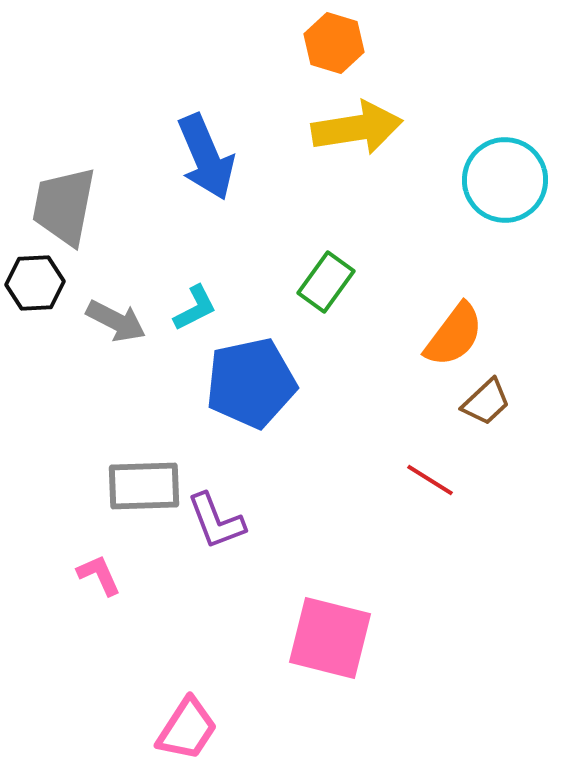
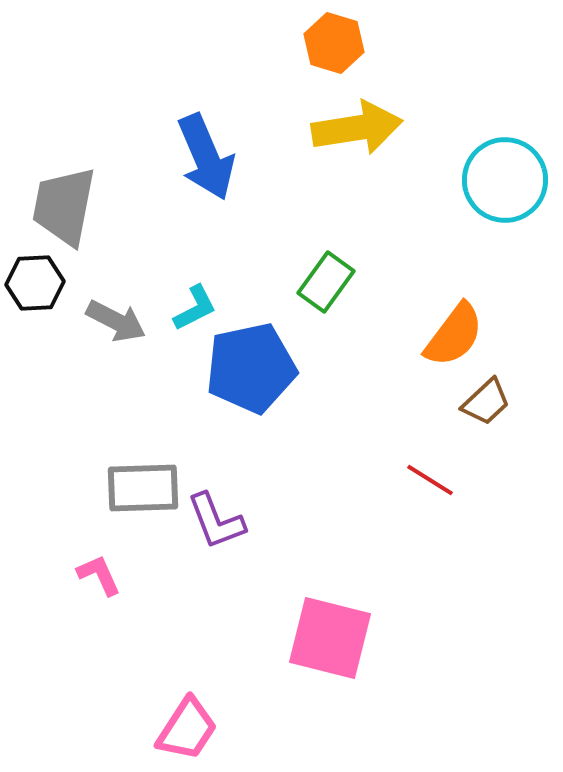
blue pentagon: moved 15 px up
gray rectangle: moved 1 px left, 2 px down
